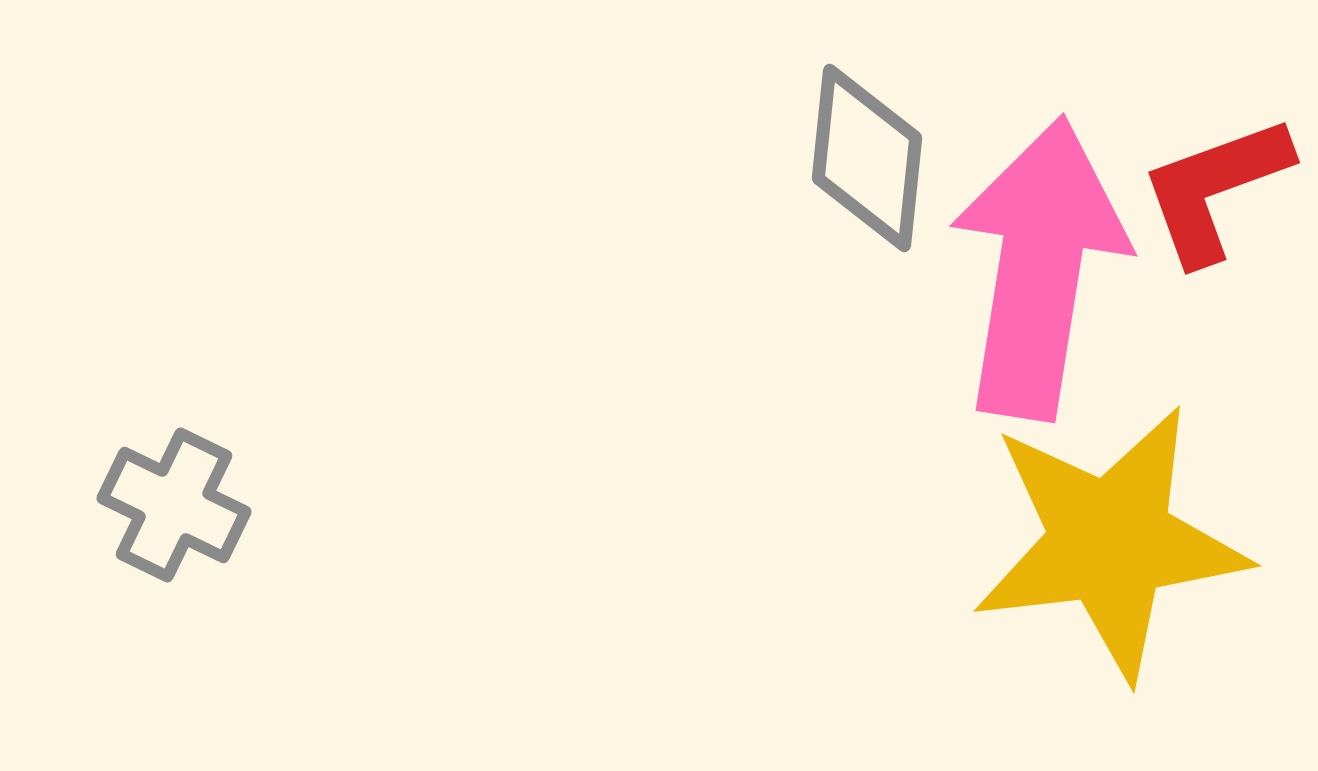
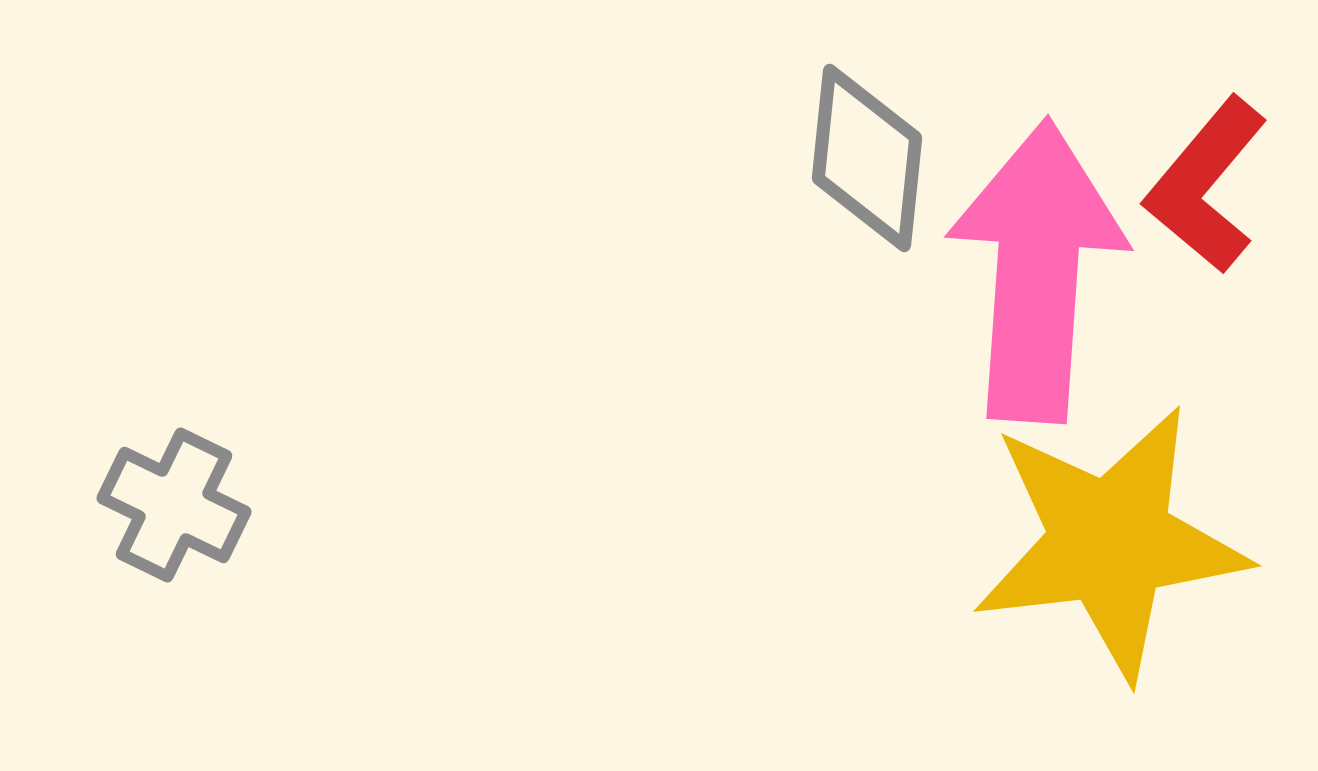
red L-shape: moved 9 px left, 4 px up; rotated 30 degrees counterclockwise
pink arrow: moved 2 px left, 3 px down; rotated 5 degrees counterclockwise
